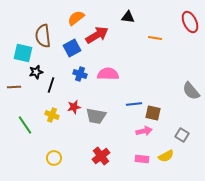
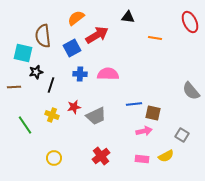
blue cross: rotated 16 degrees counterclockwise
gray trapezoid: rotated 35 degrees counterclockwise
